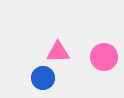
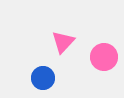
pink triangle: moved 5 px right, 10 px up; rotated 45 degrees counterclockwise
